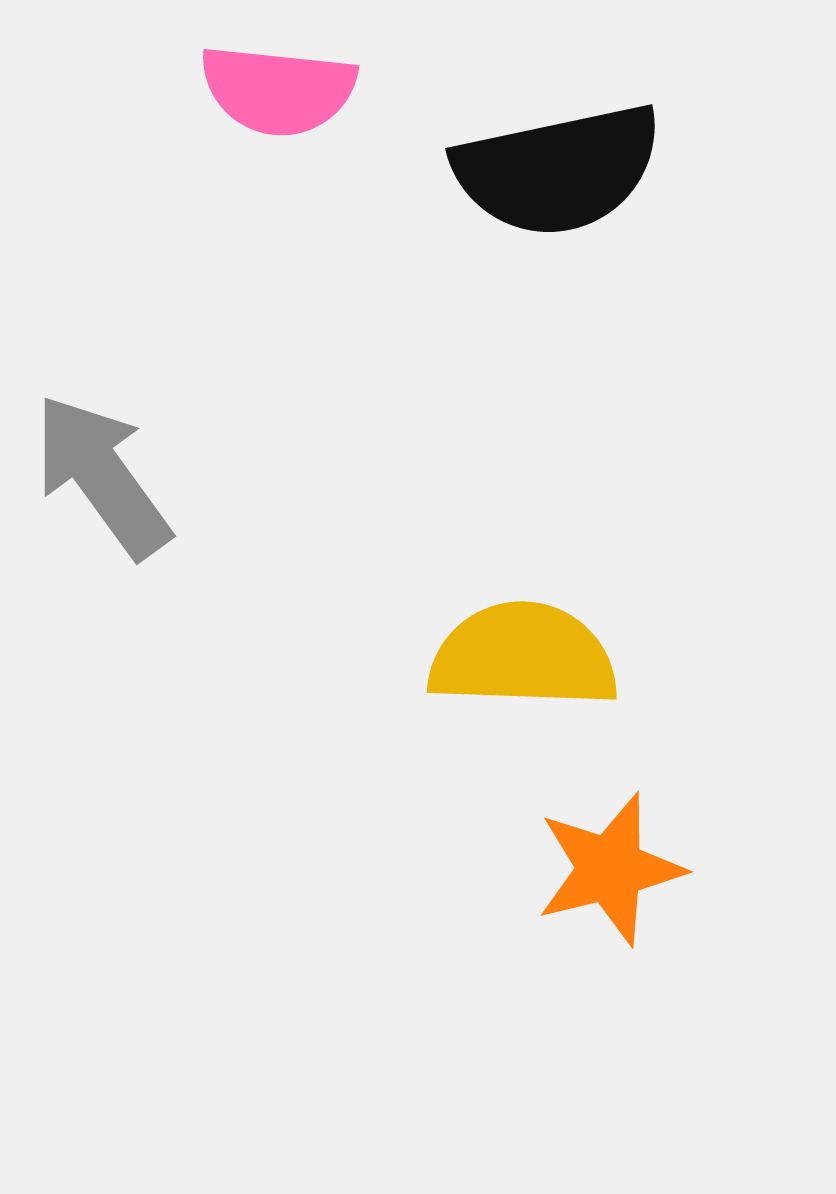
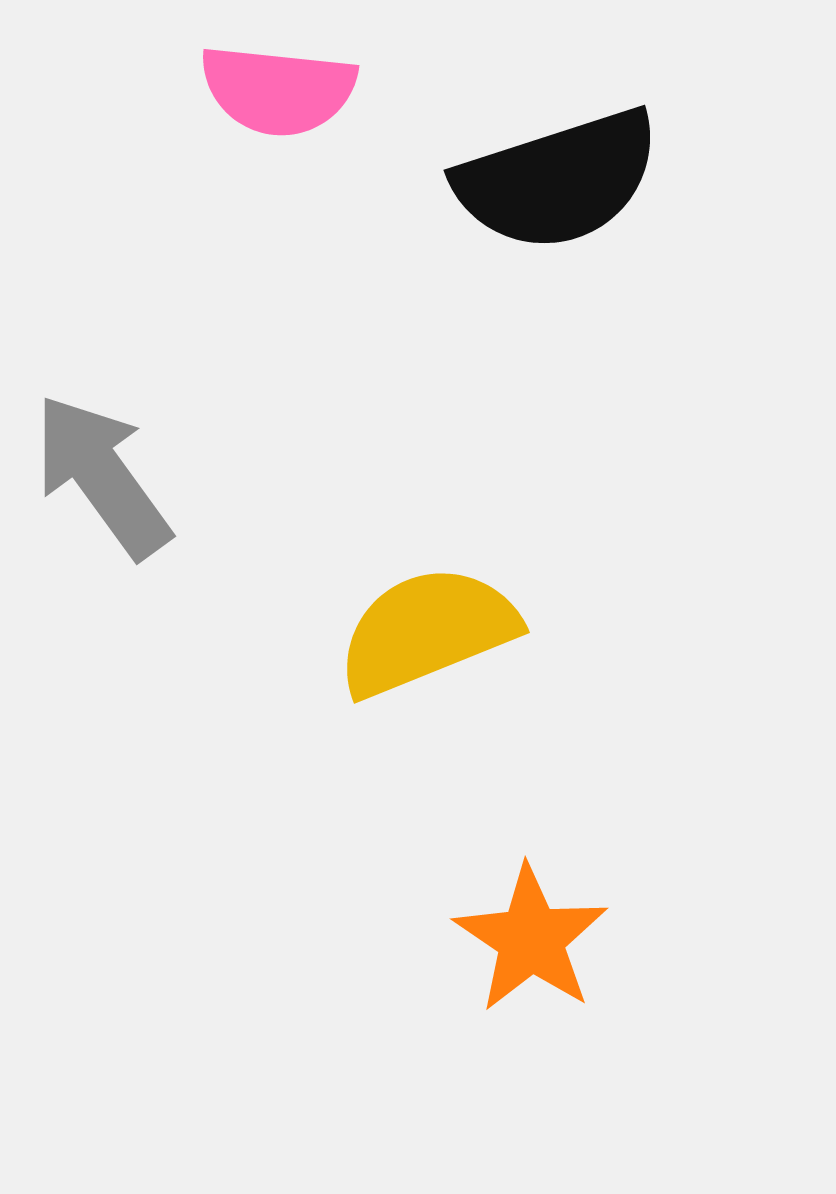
black semicircle: moved 10 px down; rotated 6 degrees counterclockwise
yellow semicircle: moved 96 px left, 25 px up; rotated 24 degrees counterclockwise
orange star: moved 79 px left, 70 px down; rotated 24 degrees counterclockwise
